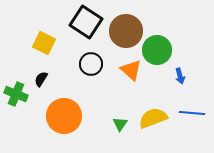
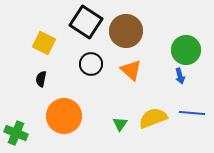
green circle: moved 29 px right
black semicircle: rotated 21 degrees counterclockwise
green cross: moved 39 px down
